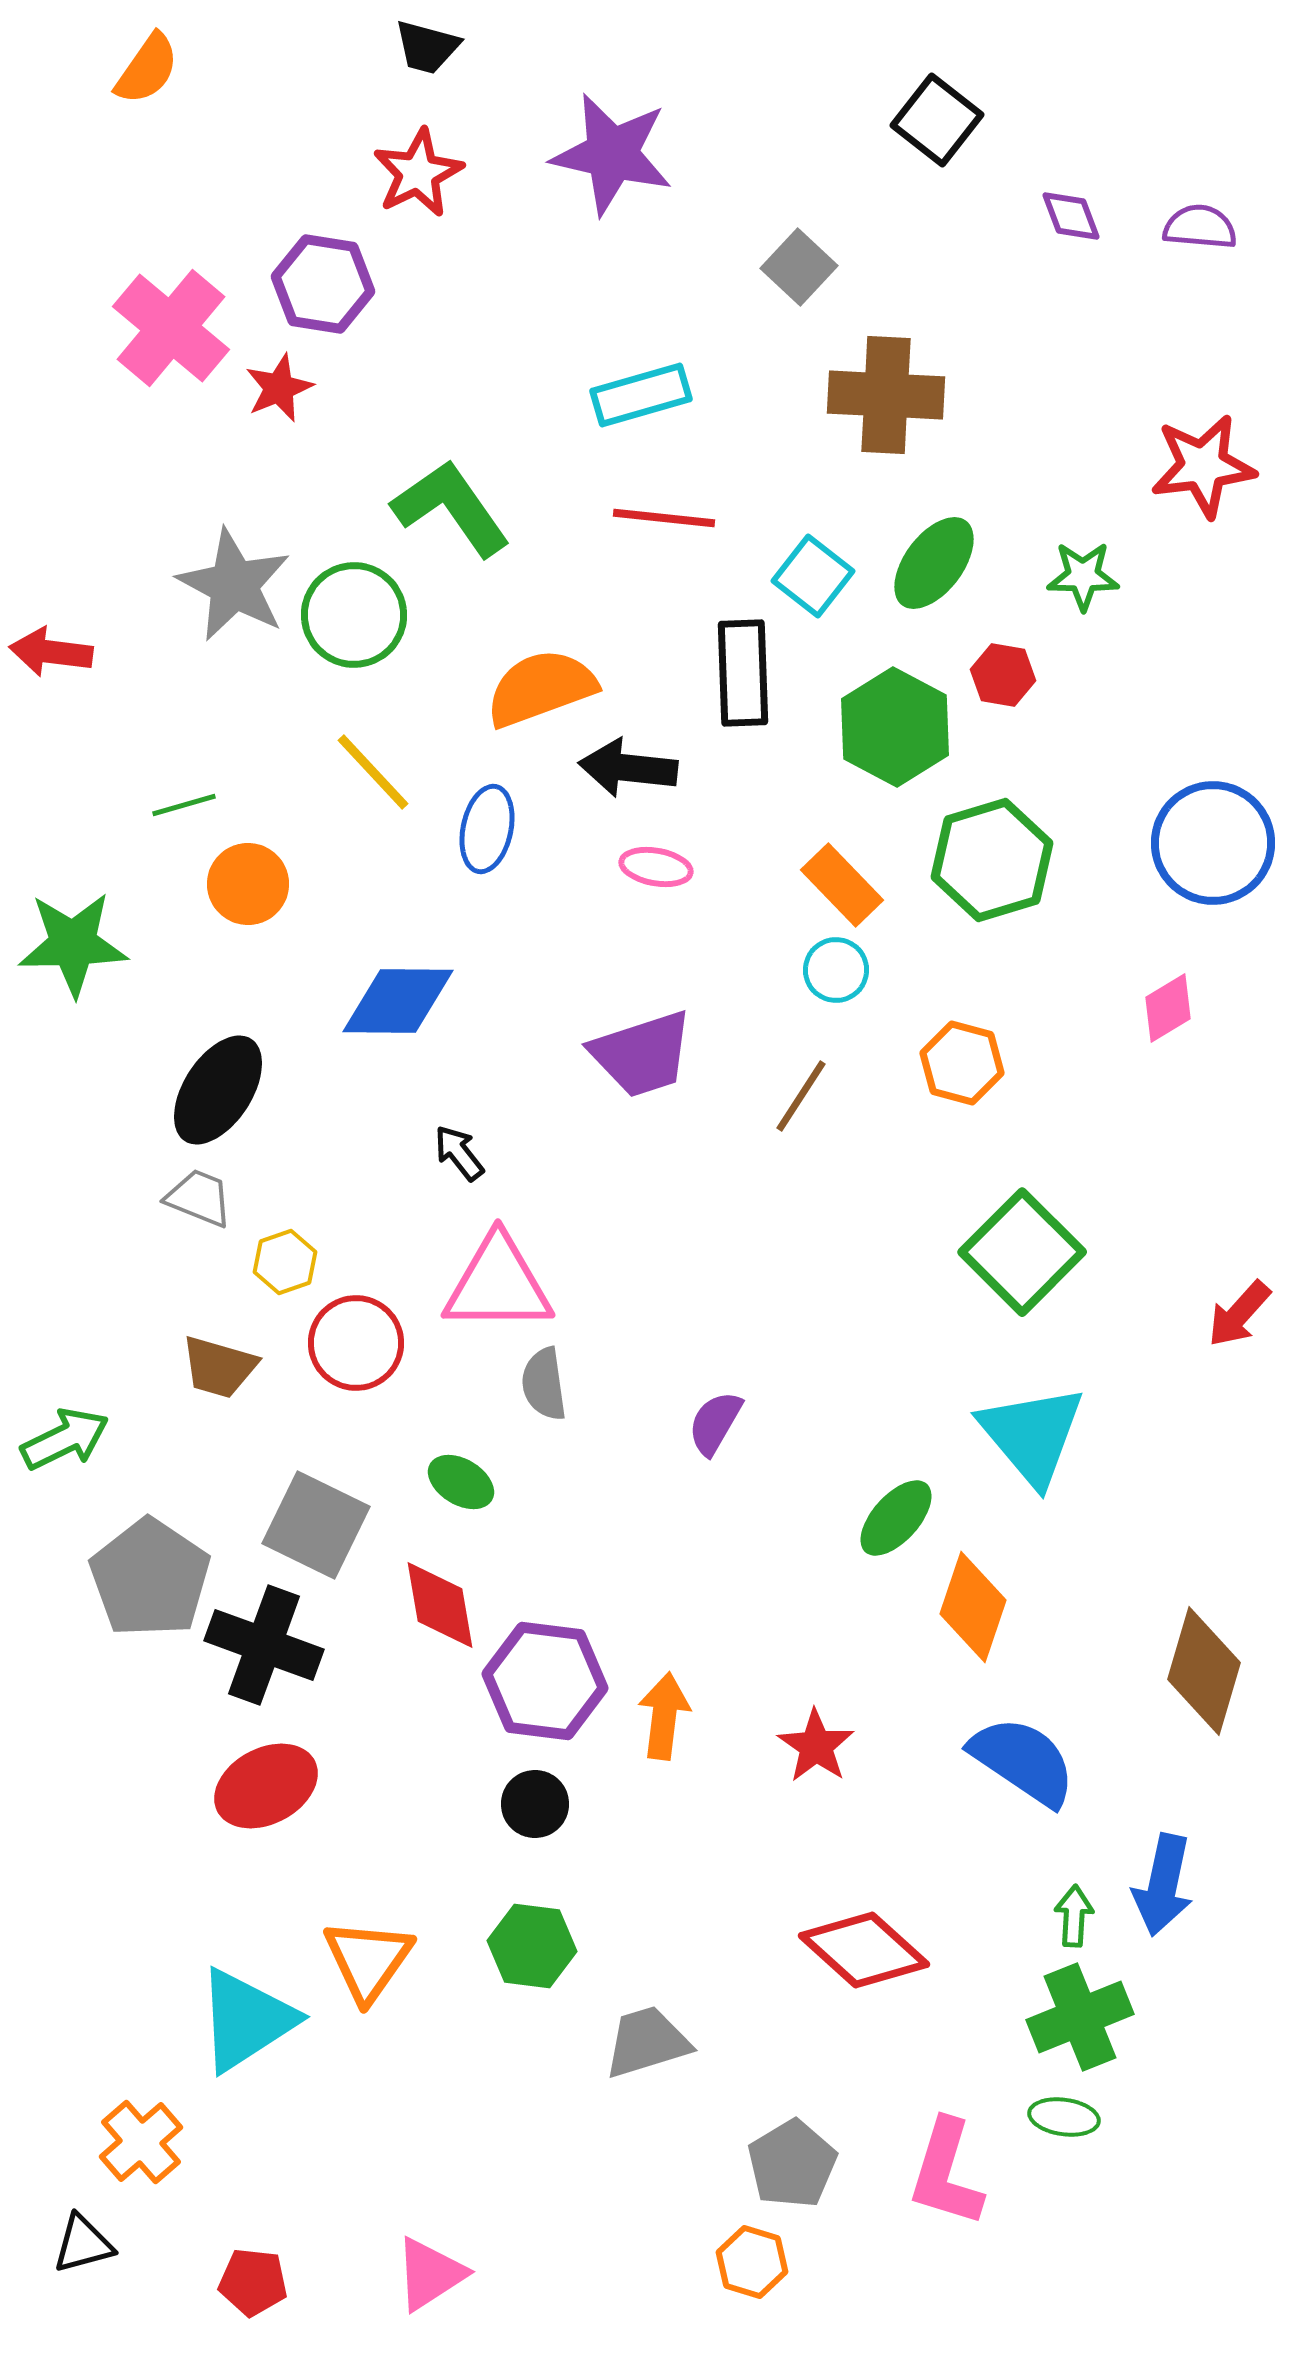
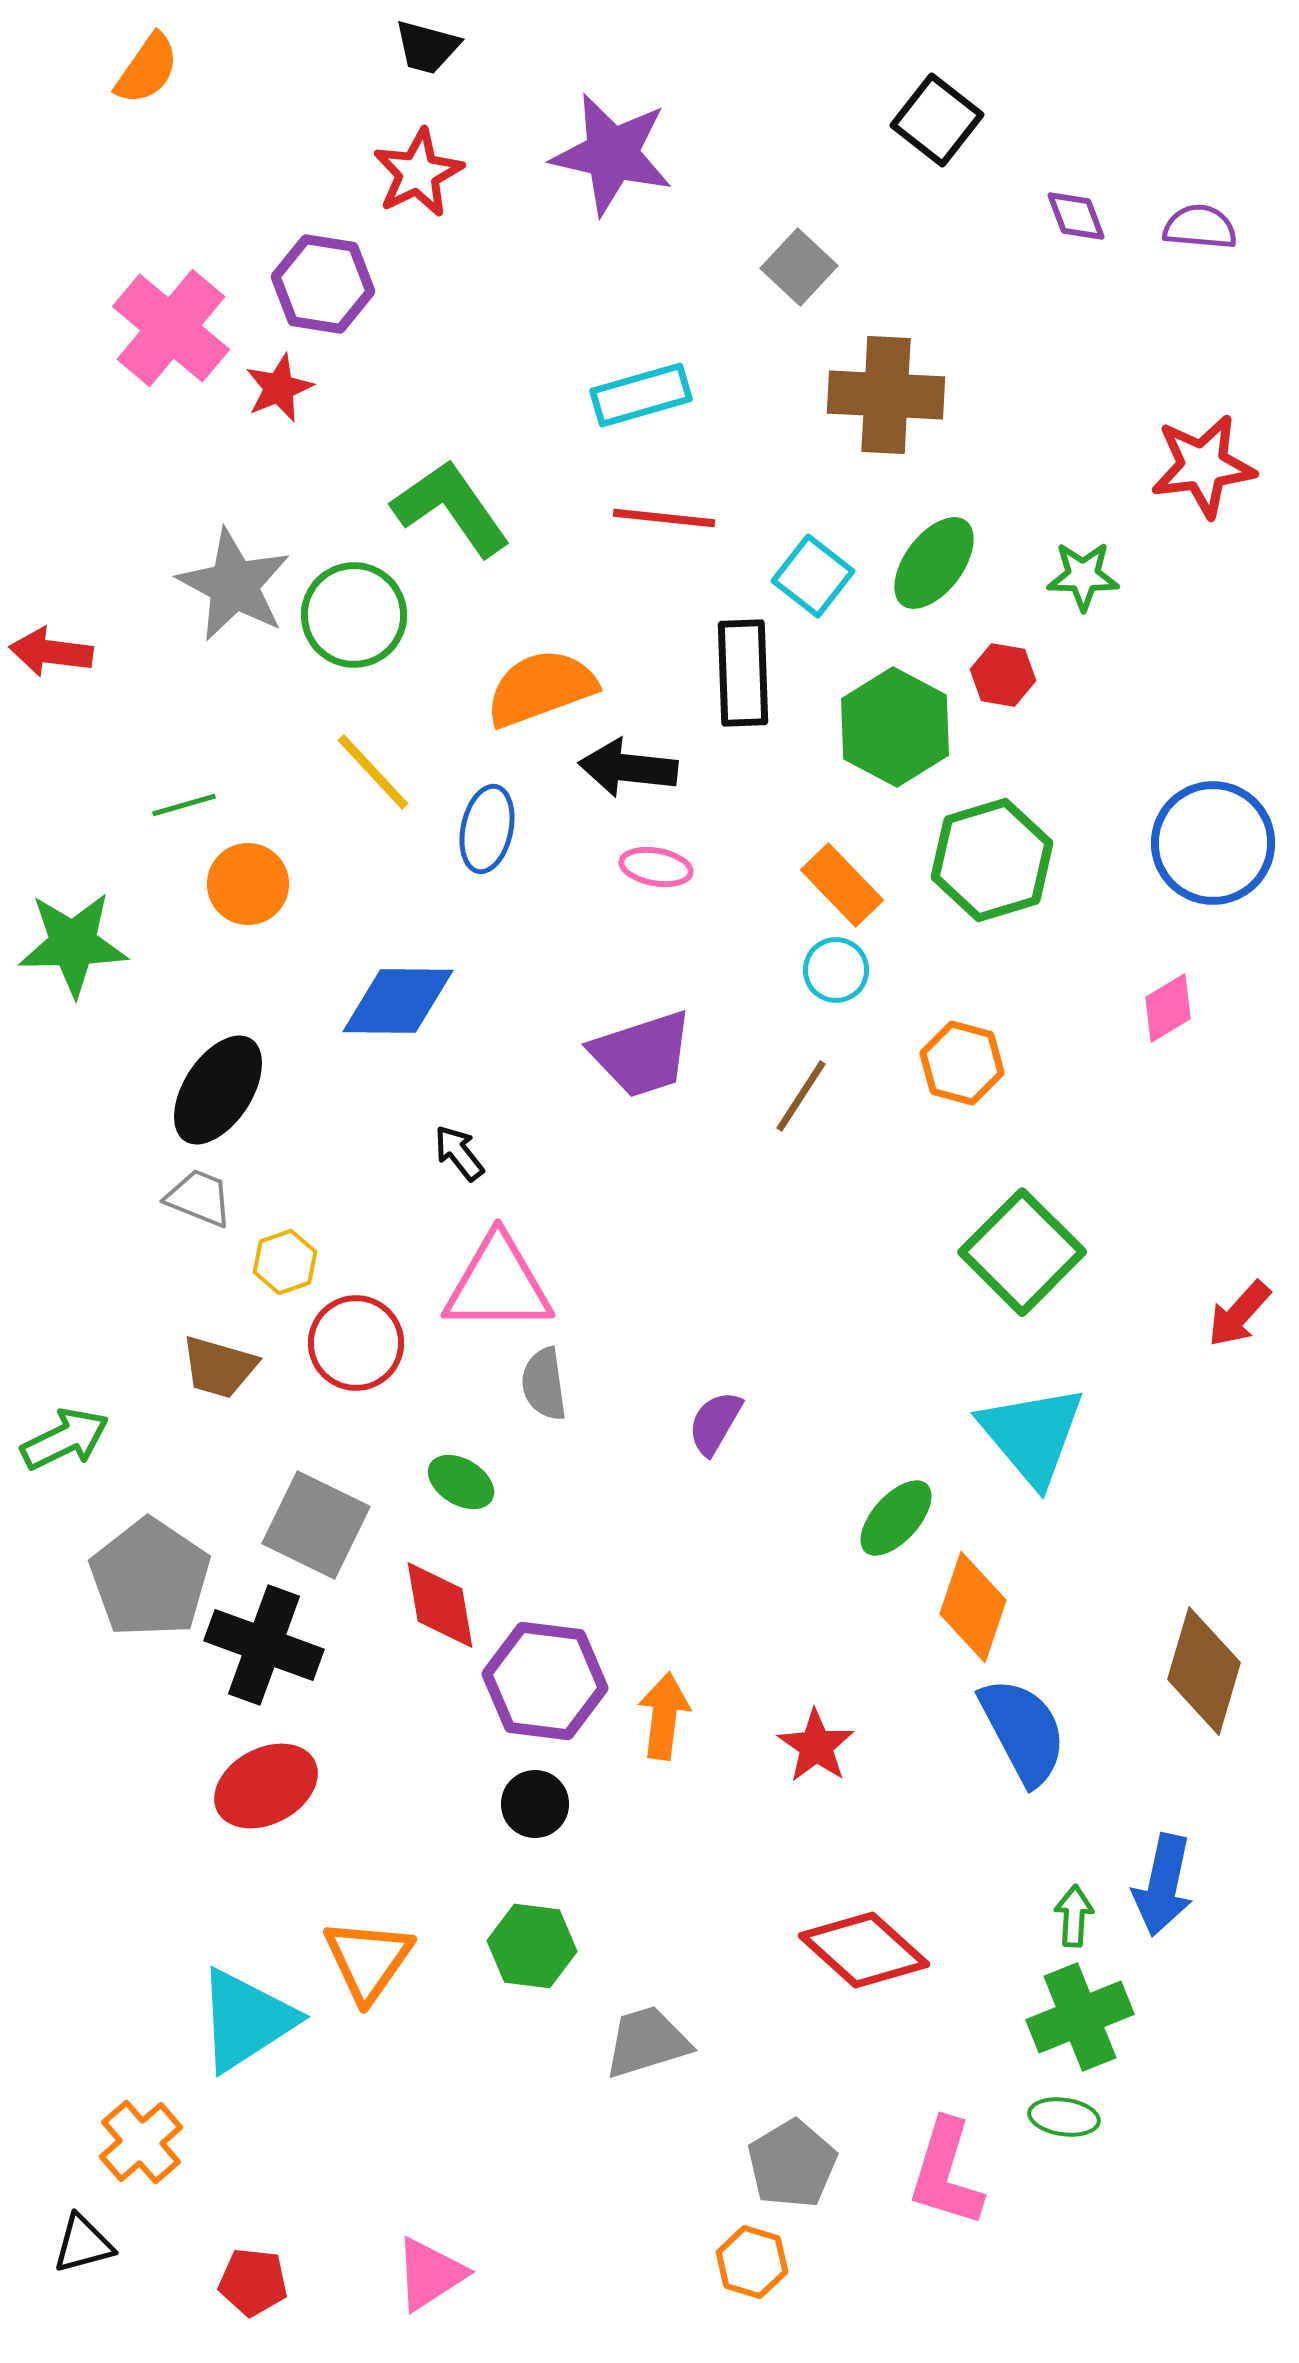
purple diamond at (1071, 216): moved 5 px right
blue semicircle at (1023, 1761): moved 30 px up; rotated 28 degrees clockwise
